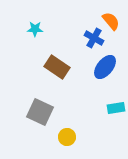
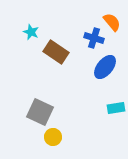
orange semicircle: moved 1 px right, 1 px down
cyan star: moved 4 px left, 3 px down; rotated 21 degrees clockwise
blue cross: rotated 12 degrees counterclockwise
brown rectangle: moved 1 px left, 15 px up
yellow circle: moved 14 px left
